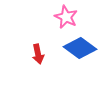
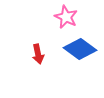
blue diamond: moved 1 px down
